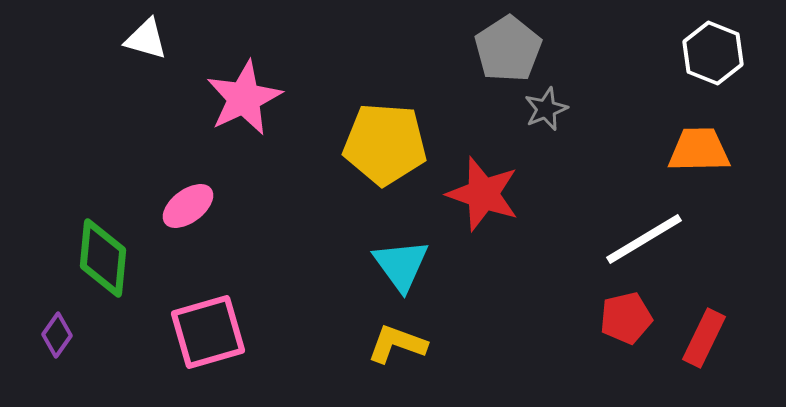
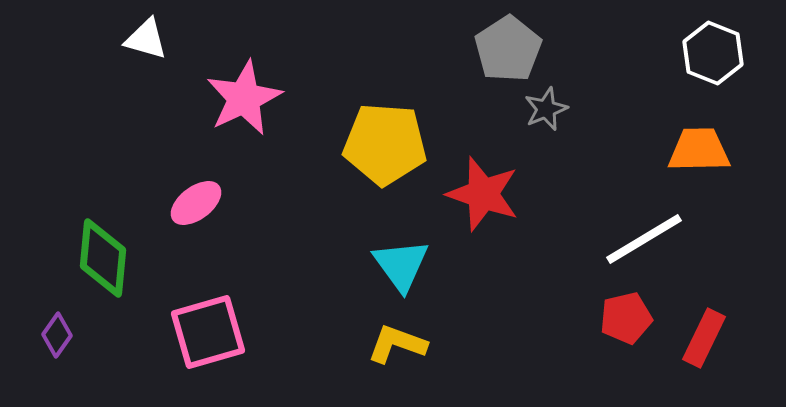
pink ellipse: moved 8 px right, 3 px up
